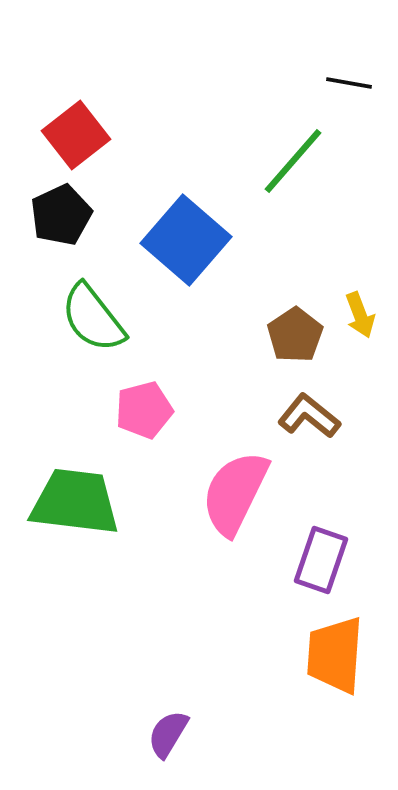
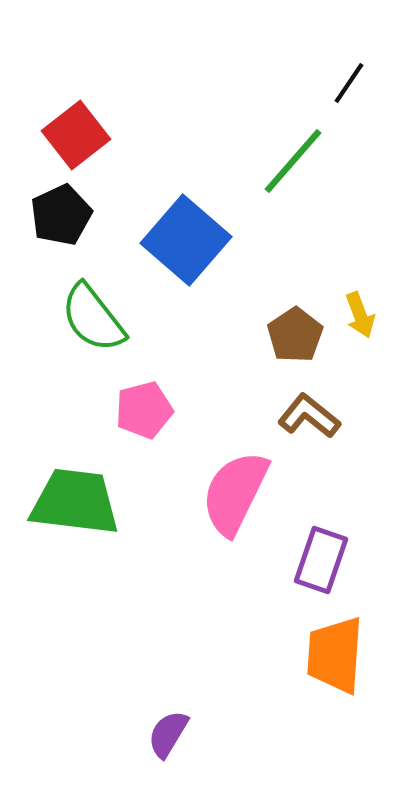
black line: rotated 66 degrees counterclockwise
